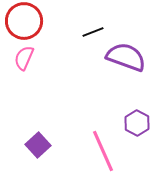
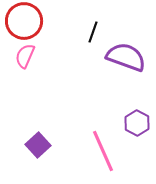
black line: rotated 50 degrees counterclockwise
pink semicircle: moved 1 px right, 2 px up
